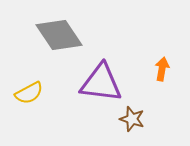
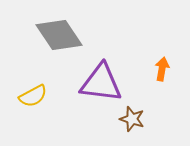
yellow semicircle: moved 4 px right, 3 px down
